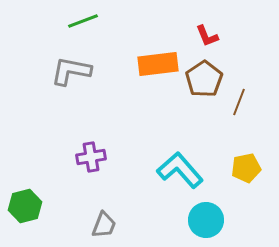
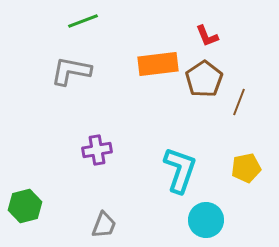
purple cross: moved 6 px right, 7 px up
cyan L-shape: rotated 60 degrees clockwise
